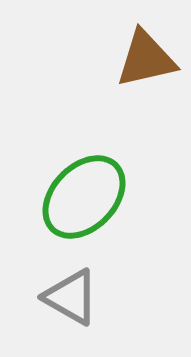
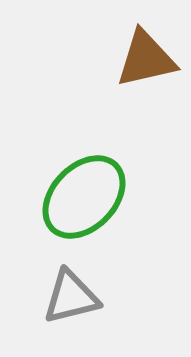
gray triangle: rotated 44 degrees counterclockwise
